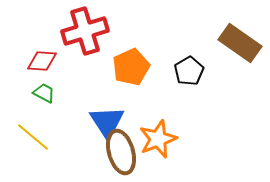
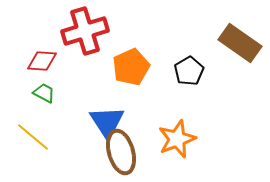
orange star: moved 19 px right
